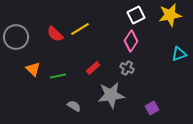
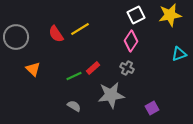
red semicircle: moved 1 px right; rotated 12 degrees clockwise
green line: moved 16 px right; rotated 14 degrees counterclockwise
